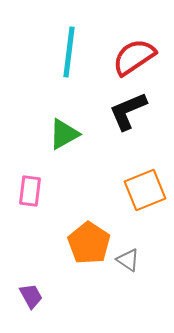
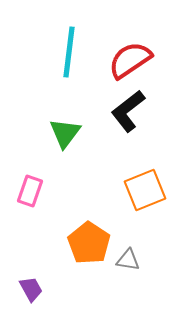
red semicircle: moved 4 px left, 3 px down
black L-shape: rotated 15 degrees counterclockwise
green triangle: moved 1 px right, 1 px up; rotated 24 degrees counterclockwise
pink rectangle: rotated 12 degrees clockwise
gray triangle: rotated 25 degrees counterclockwise
purple trapezoid: moved 7 px up
